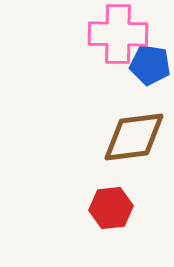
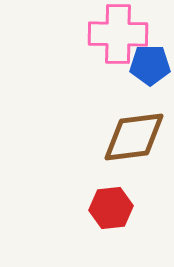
blue pentagon: rotated 9 degrees counterclockwise
